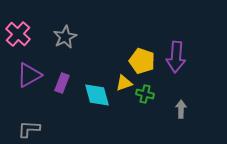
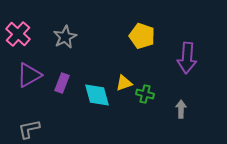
purple arrow: moved 11 px right, 1 px down
yellow pentagon: moved 25 px up
gray L-shape: rotated 15 degrees counterclockwise
